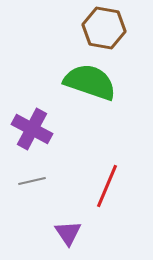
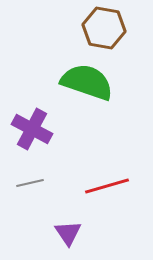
green semicircle: moved 3 px left
gray line: moved 2 px left, 2 px down
red line: rotated 51 degrees clockwise
